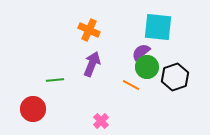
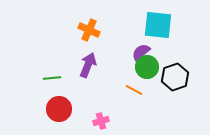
cyan square: moved 2 px up
purple arrow: moved 4 px left, 1 px down
green line: moved 3 px left, 2 px up
orange line: moved 3 px right, 5 px down
red circle: moved 26 px right
pink cross: rotated 28 degrees clockwise
